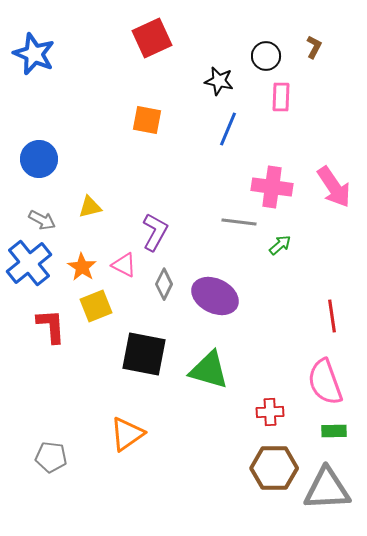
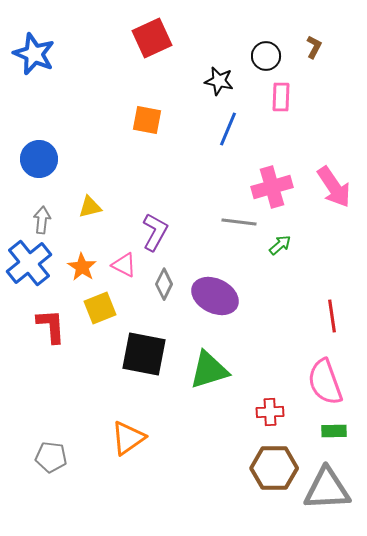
pink cross: rotated 24 degrees counterclockwise
gray arrow: rotated 112 degrees counterclockwise
yellow square: moved 4 px right, 2 px down
green triangle: rotated 33 degrees counterclockwise
orange triangle: moved 1 px right, 4 px down
